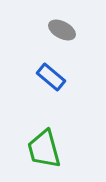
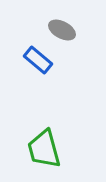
blue rectangle: moved 13 px left, 17 px up
